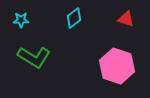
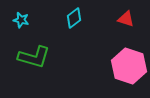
cyan star: rotated 14 degrees clockwise
green L-shape: rotated 16 degrees counterclockwise
pink hexagon: moved 12 px right
